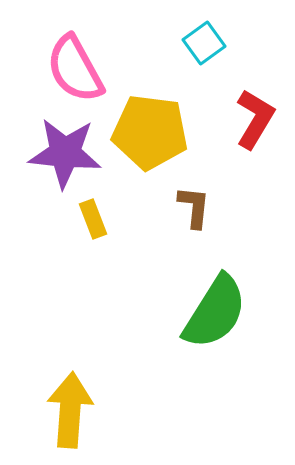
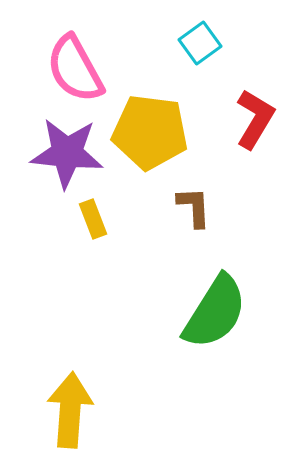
cyan square: moved 4 px left
purple star: moved 2 px right
brown L-shape: rotated 9 degrees counterclockwise
